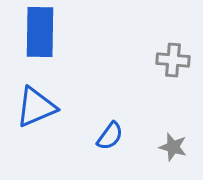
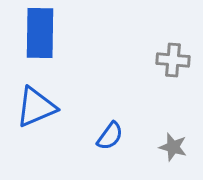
blue rectangle: moved 1 px down
